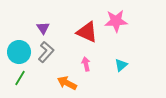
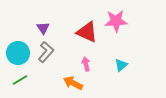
cyan circle: moved 1 px left, 1 px down
green line: moved 2 px down; rotated 28 degrees clockwise
orange arrow: moved 6 px right
